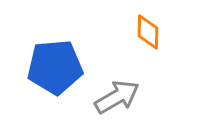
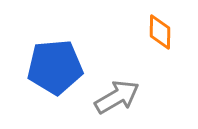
orange diamond: moved 12 px right
